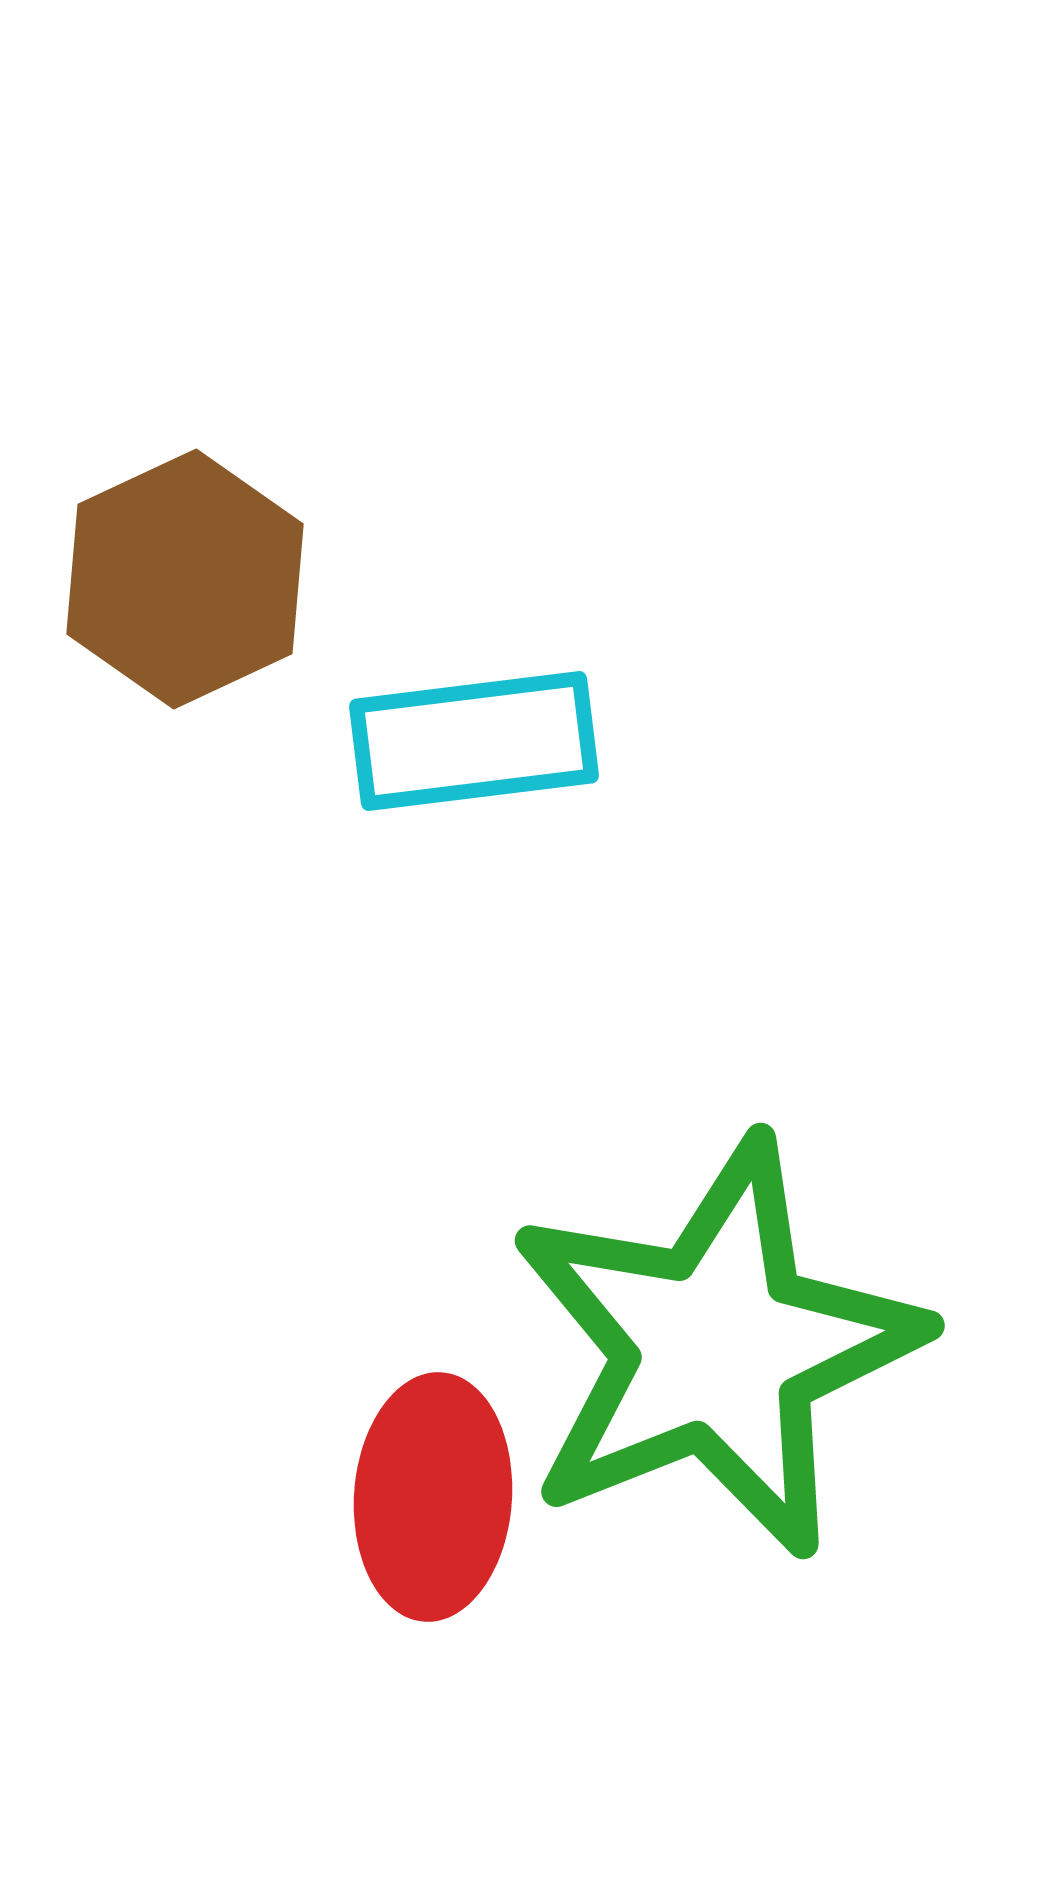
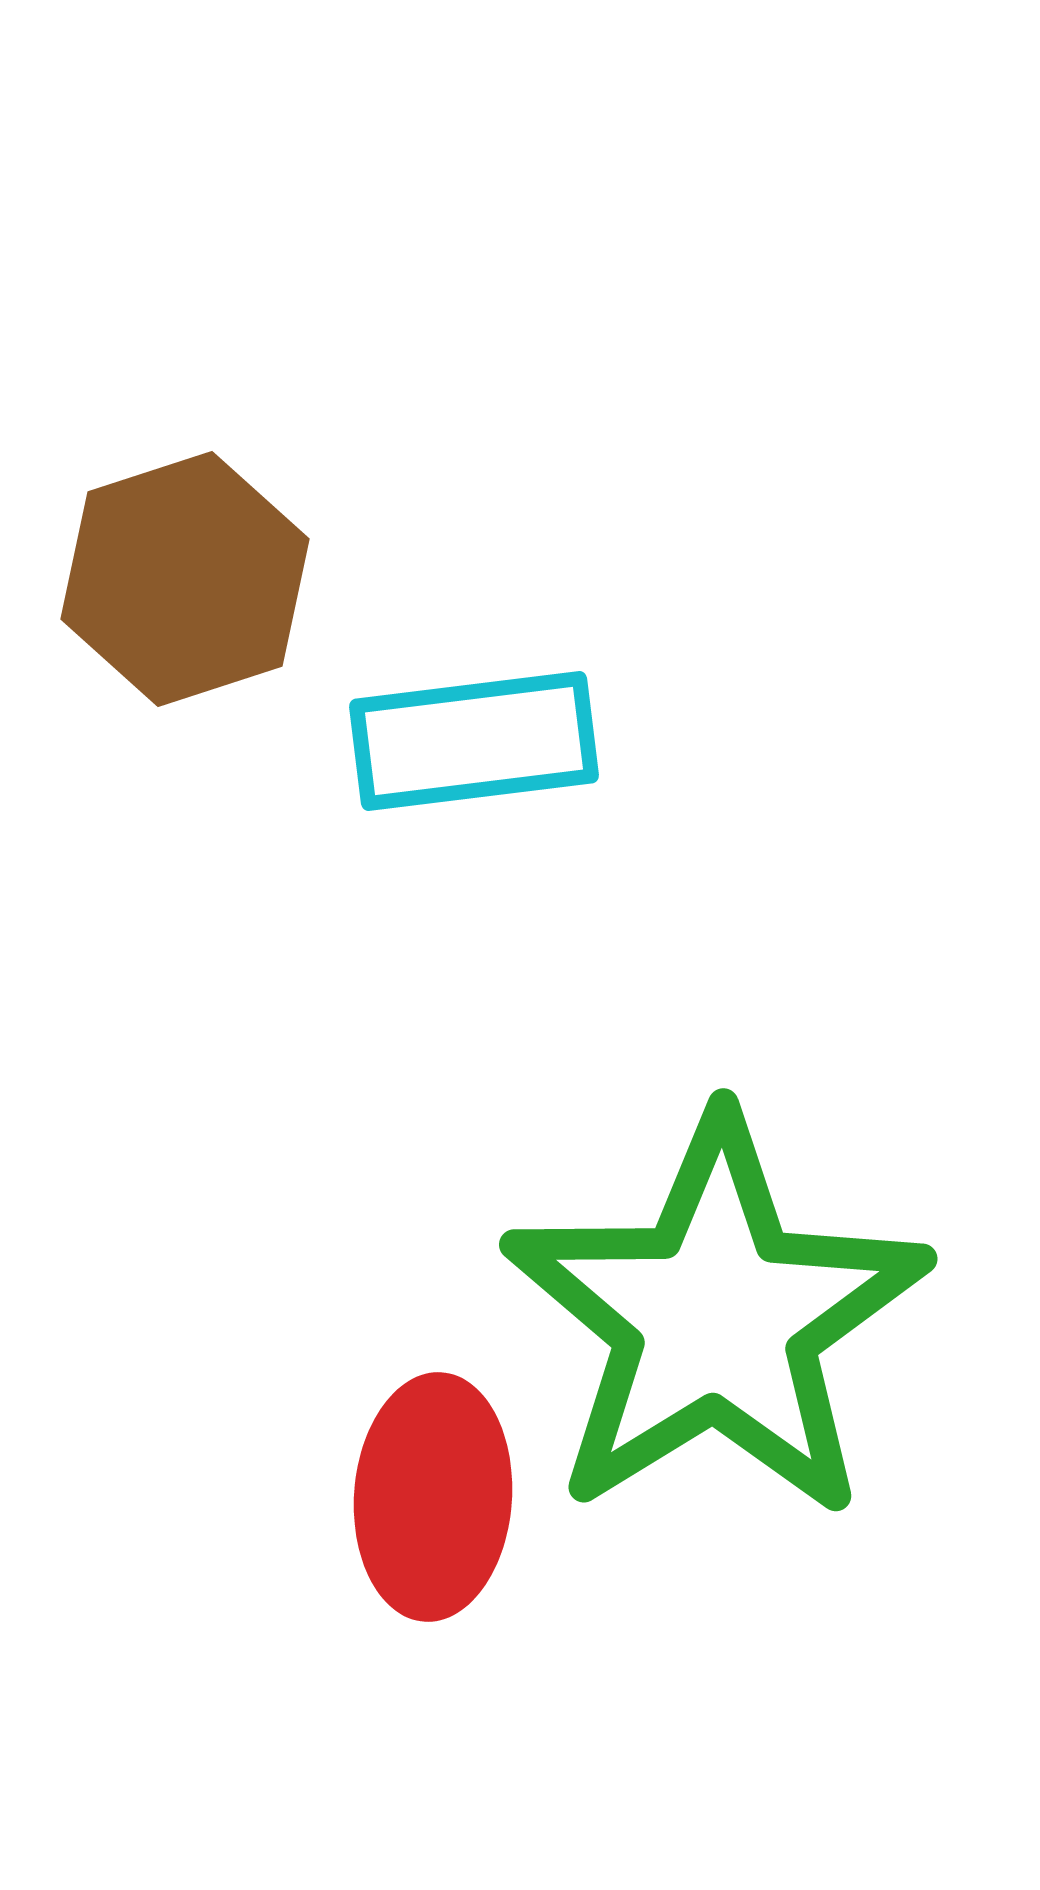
brown hexagon: rotated 7 degrees clockwise
green star: moved 30 px up; rotated 10 degrees counterclockwise
